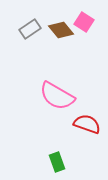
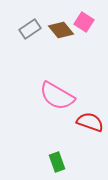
red semicircle: moved 3 px right, 2 px up
